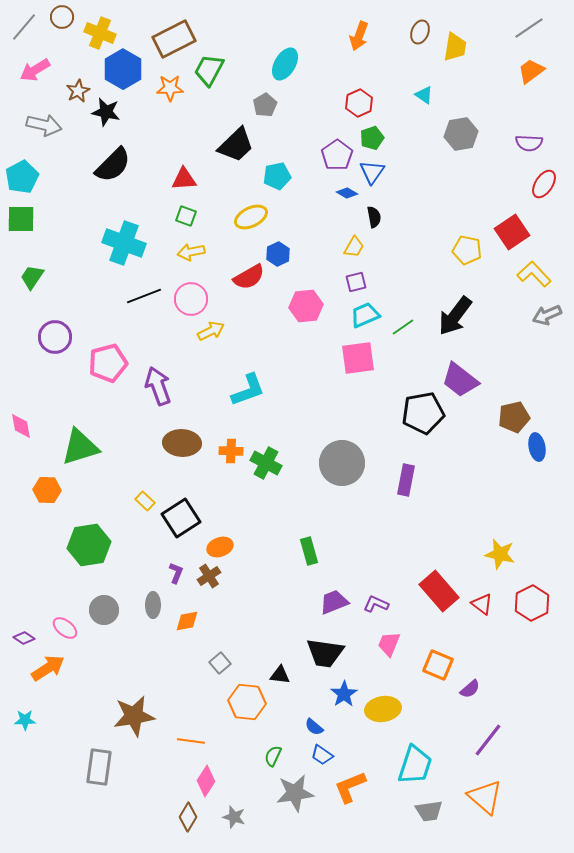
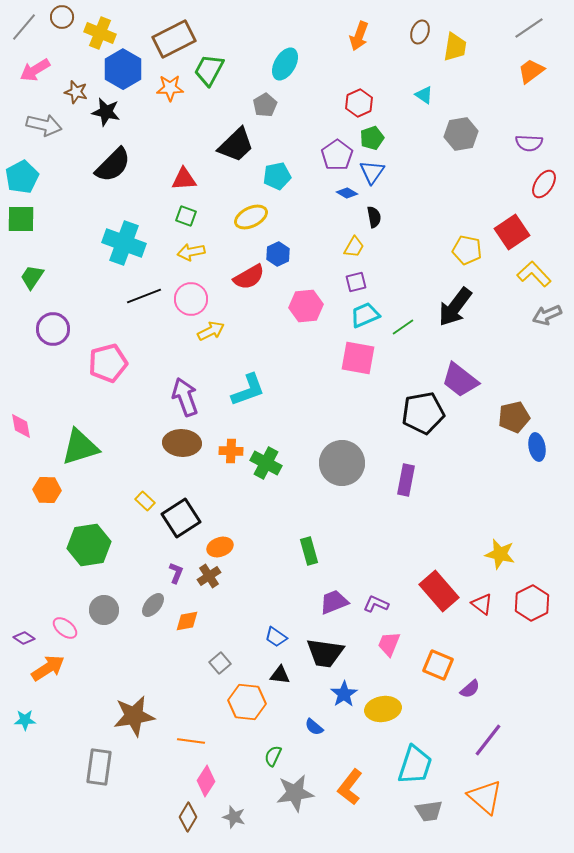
brown star at (78, 91): moved 2 px left, 1 px down; rotated 30 degrees counterclockwise
black arrow at (455, 316): moved 9 px up
purple circle at (55, 337): moved 2 px left, 8 px up
pink square at (358, 358): rotated 18 degrees clockwise
purple arrow at (158, 386): moved 27 px right, 11 px down
gray ellipse at (153, 605): rotated 40 degrees clockwise
blue trapezoid at (322, 755): moved 46 px left, 118 px up
orange L-shape at (350, 787): rotated 30 degrees counterclockwise
